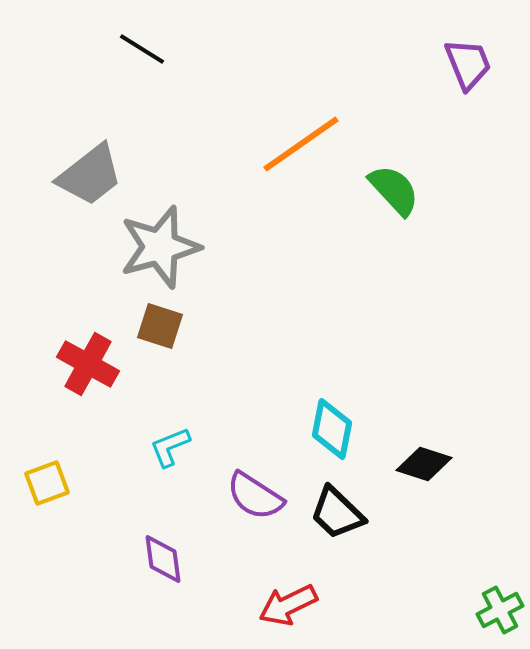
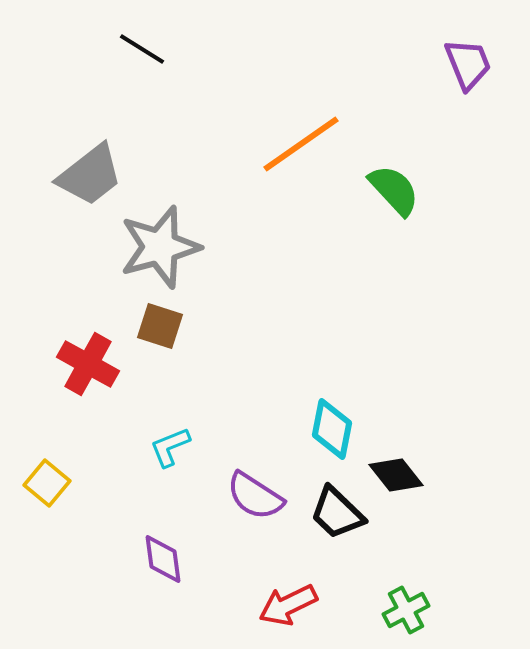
black diamond: moved 28 px left, 11 px down; rotated 34 degrees clockwise
yellow square: rotated 30 degrees counterclockwise
green cross: moved 94 px left
